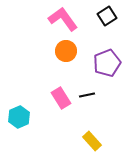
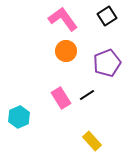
black line: rotated 21 degrees counterclockwise
